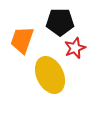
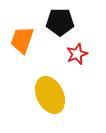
red star: moved 2 px right, 6 px down
yellow ellipse: moved 20 px down
